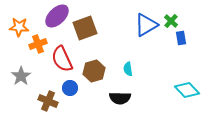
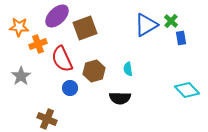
brown cross: moved 1 px left, 18 px down
